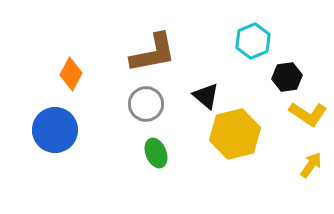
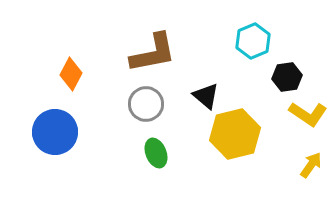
blue circle: moved 2 px down
